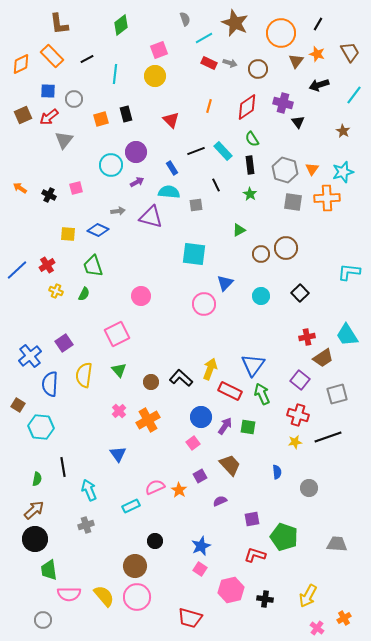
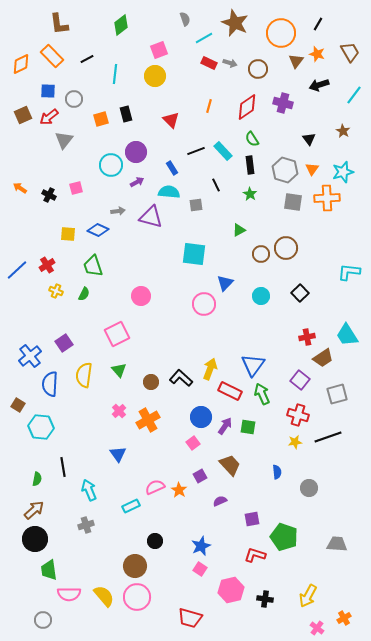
black triangle at (298, 122): moved 11 px right, 17 px down
